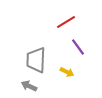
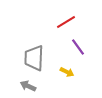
gray trapezoid: moved 2 px left, 2 px up
gray arrow: moved 1 px left
